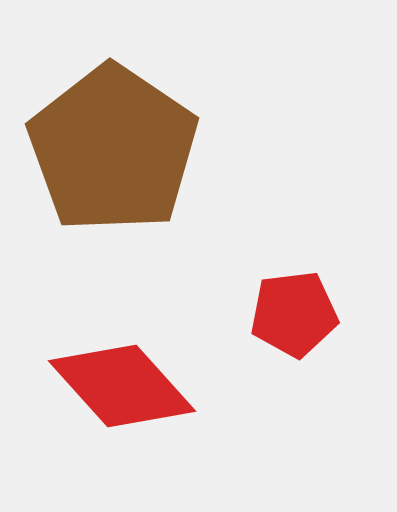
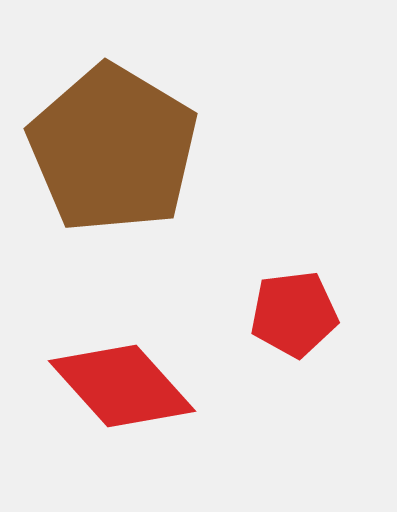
brown pentagon: rotated 3 degrees counterclockwise
